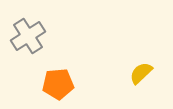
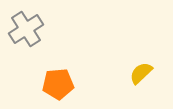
gray cross: moved 2 px left, 7 px up
